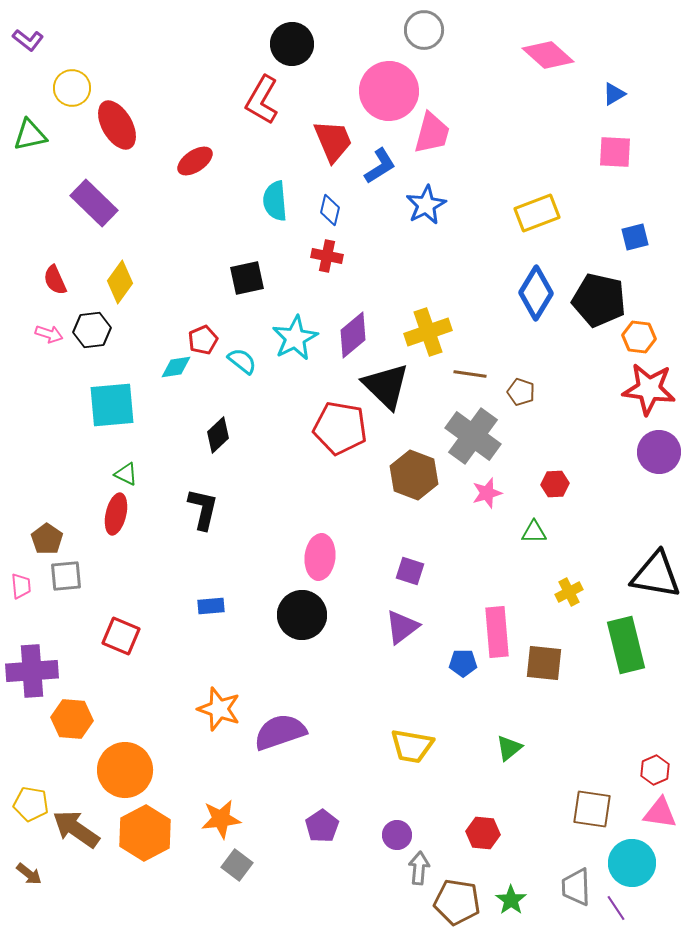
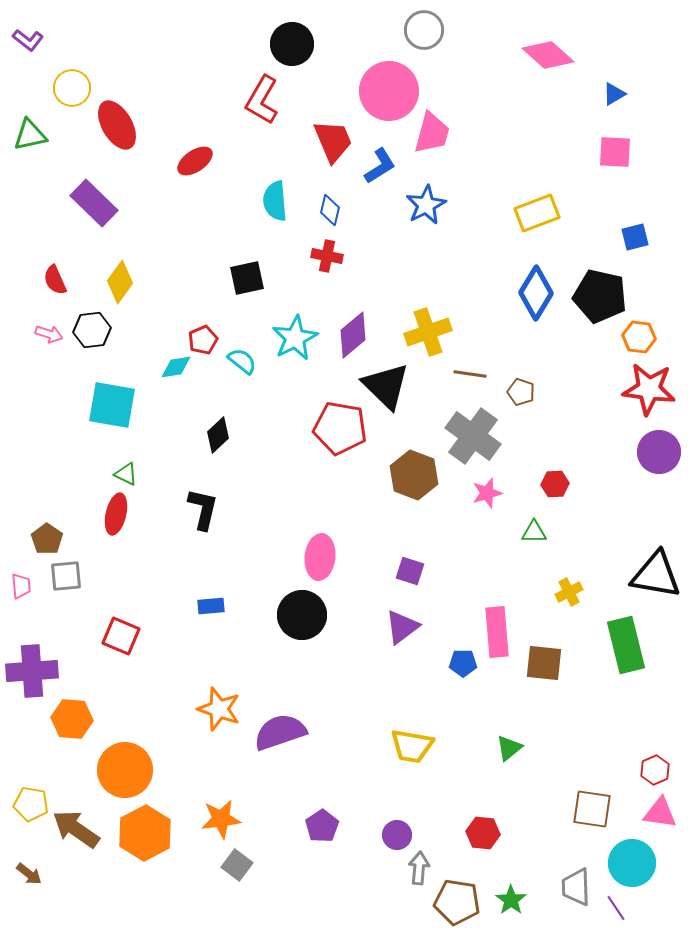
black pentagon at (599, 300): moved 1 px right, 4 px up
cyan square at (112, 405): rotated 15 degrees clockwise
